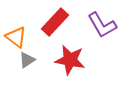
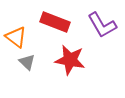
red rectangle: rotated 68 degrees clockwise
gray triangle: moved 2 px down; rotated 42 degrees counterclockwise
